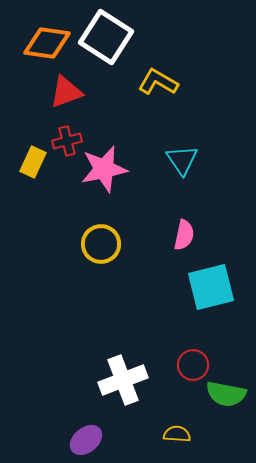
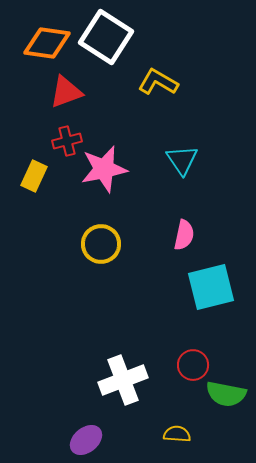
yellow rectangle: moved 1 px right, 14 px down
